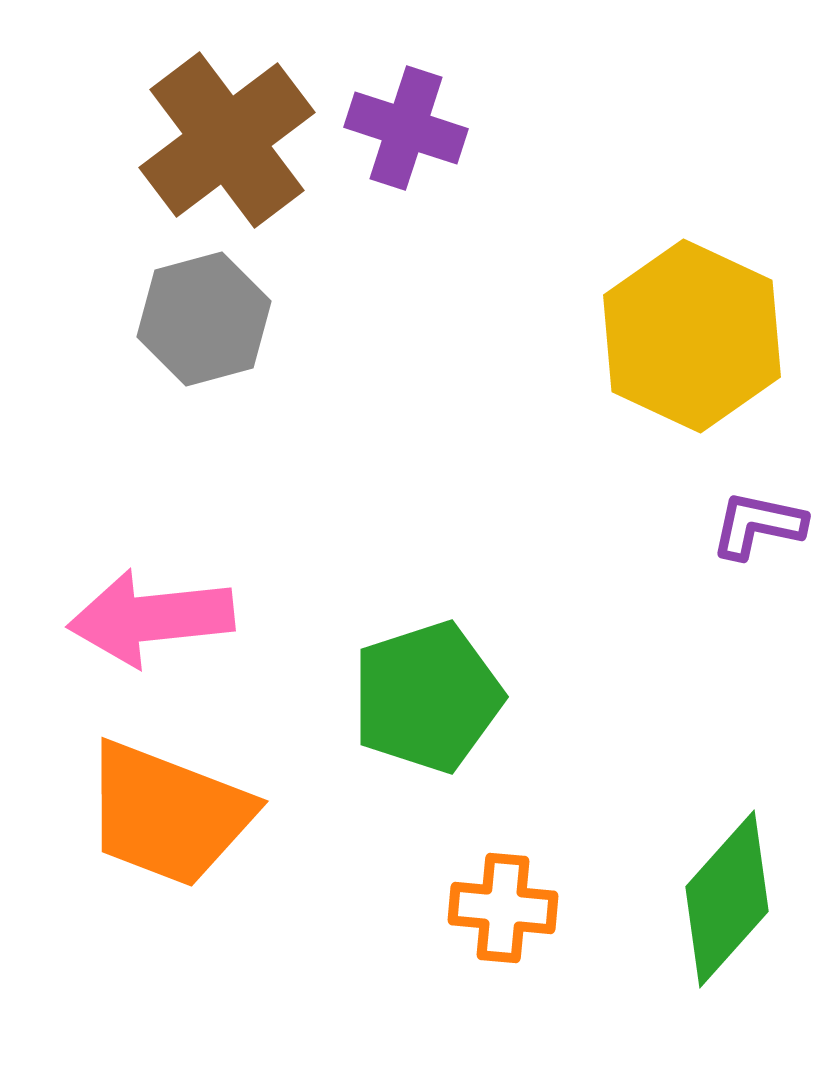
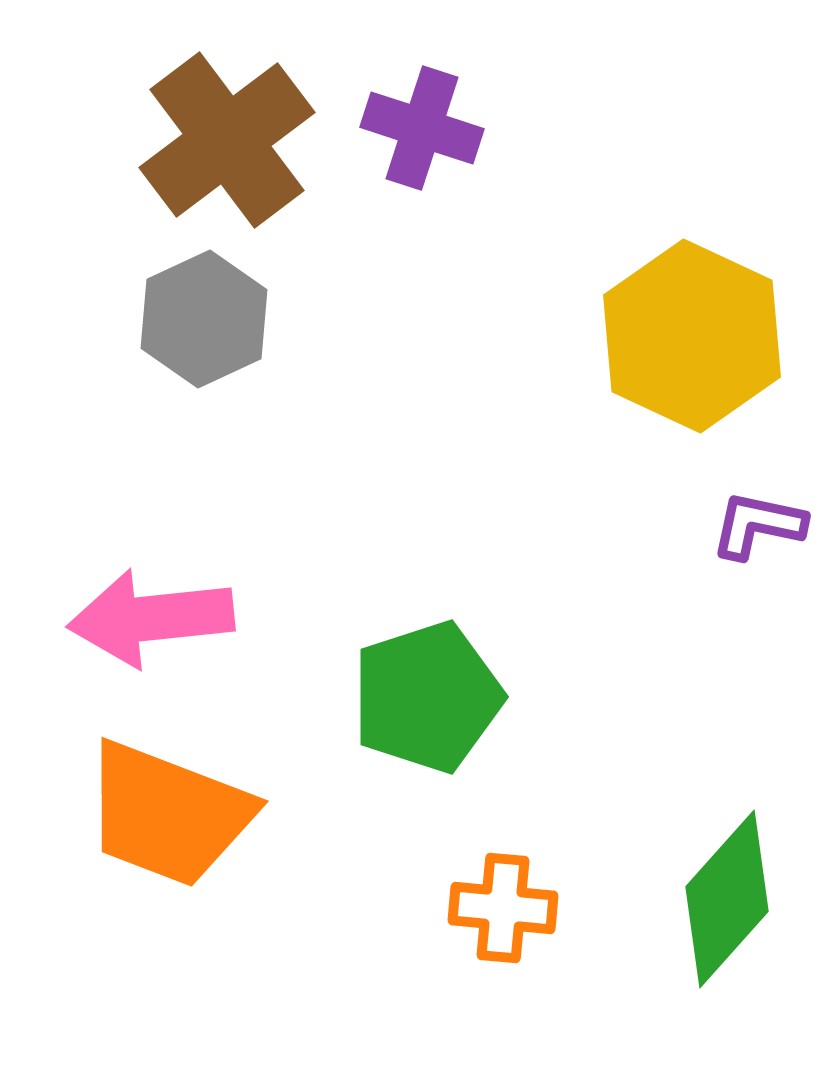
purple cross: moved 16 px right
gray hexagon: rotated 10 degrees counterclockwise
